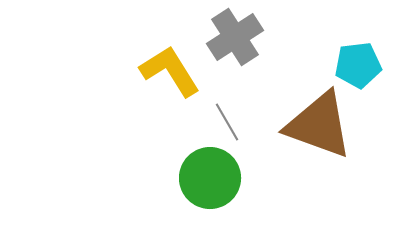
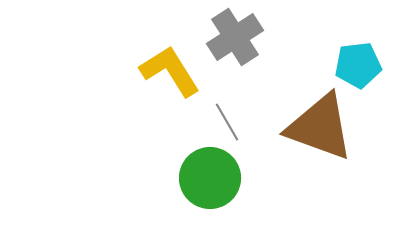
brown triangle: moved 1 px right, 2 px down
